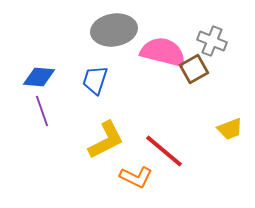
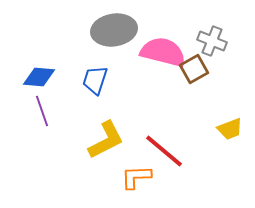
orange L-shape: rotated 152 degrees clockwise
